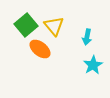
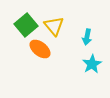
cyan star: moved 1 px left, 1 px up
